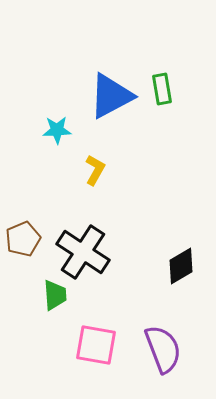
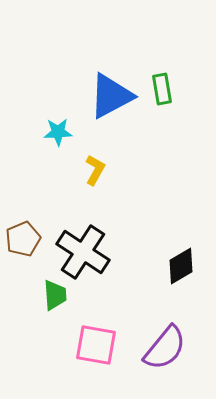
cyan star: moved 1 px right, 2 px down
purple semicircle: moved 2 px right, 1 px up; rotated 60 degrees clockwise
